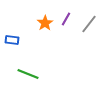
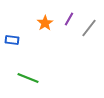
purple line: moved 3 px right
gray line: moved 4 px down
green line: moved 4 px down
